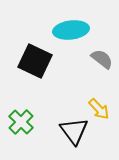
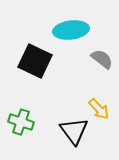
green cross: rotated 25 degrees counterclockwise
